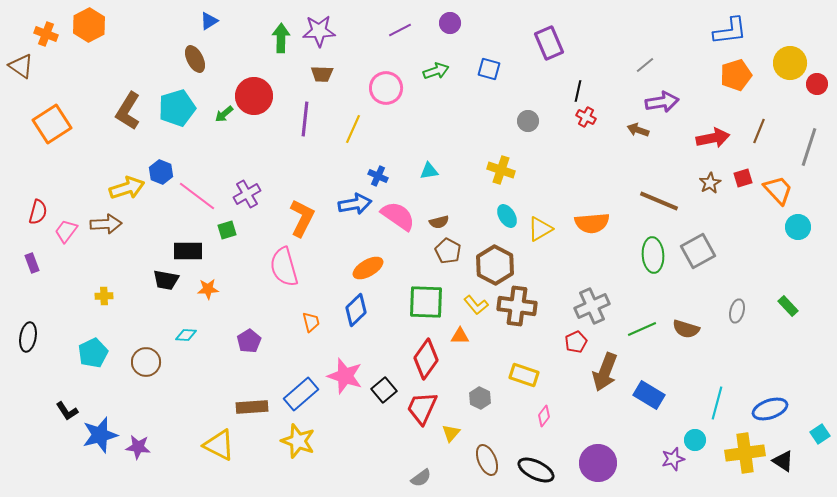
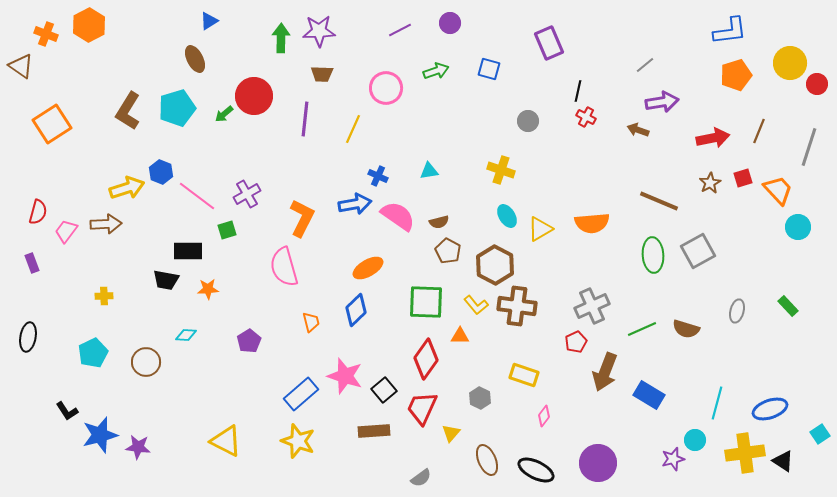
brown rectangle at (252, 407): moved 122 px right, 24 px down
yellow triangle at (219, 445): moved 7 px right, 4 px up
